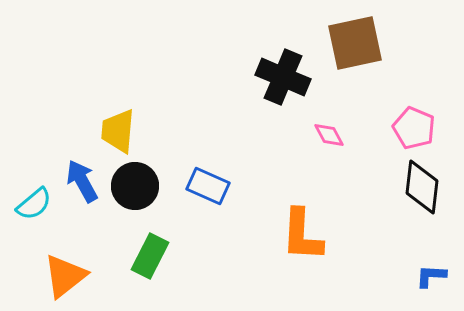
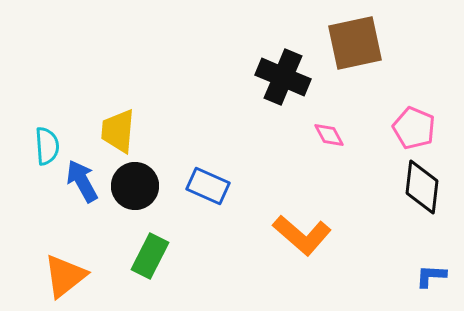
cyan semicircle: moved 13 px right, 58 px up; rotated 54 degrees counterclockwise
orange L-shape: rotated 52 degrees counterclockwise
